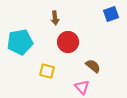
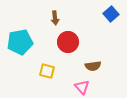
blue square: rotated 21 degrees counterclockwise
brown semicircle: rotated 133 degrees clockwise
